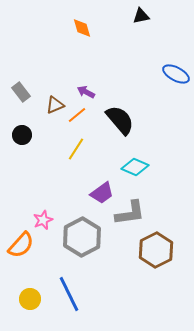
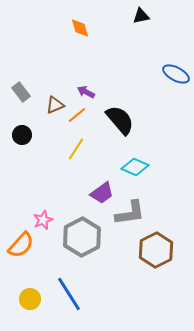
orange diamond: moved 2 px left
blue line: rotated 6 degrees counterclockwise
